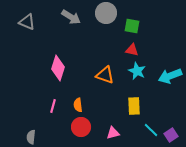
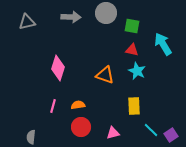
gray arrow: rotated 30 degrees counterclockwise
gray triangle: rotated 36 degrees counterclockwise
cyan arrow: moved 7 px left, 32 px up; rotated 80 degrees clockwise
orange semicircle: rotated 88 degrees clockwise
